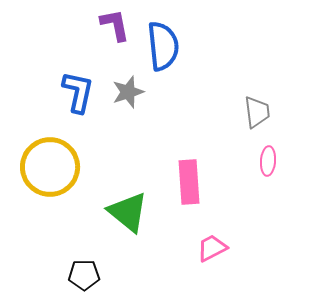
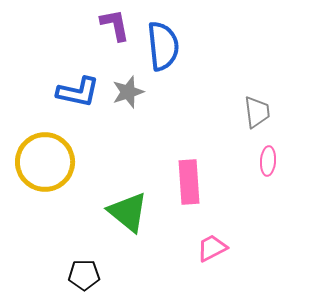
blue L-shape: rotated 90 degrees clockwise
yellow circle: moved 5 px left, 5 px up
